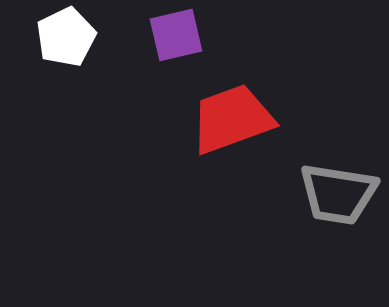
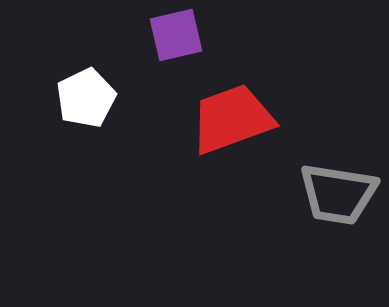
white pentagon: moved 20 px right, 61 px down
